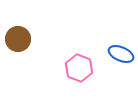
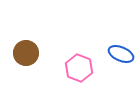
brown circle: moved 8 px right, 14 px down
